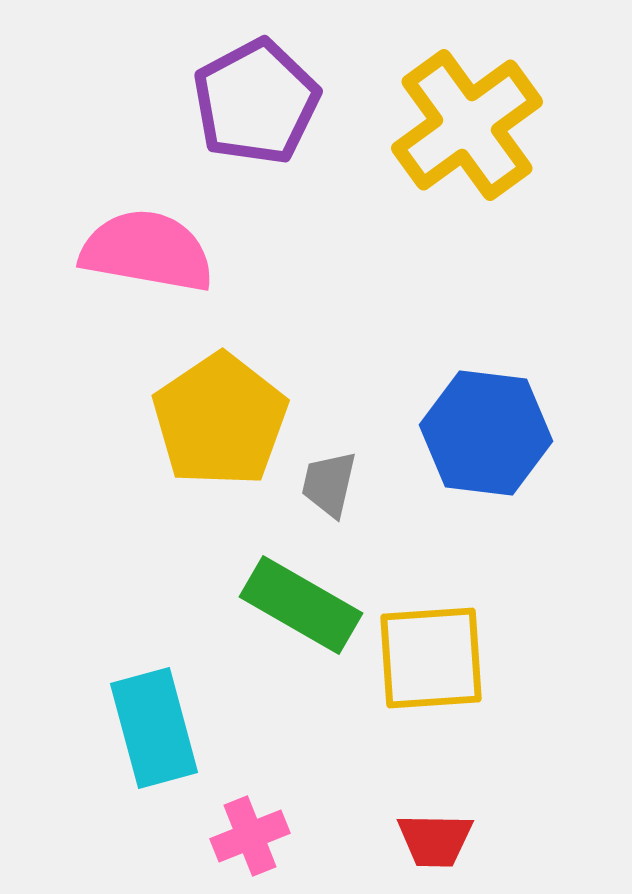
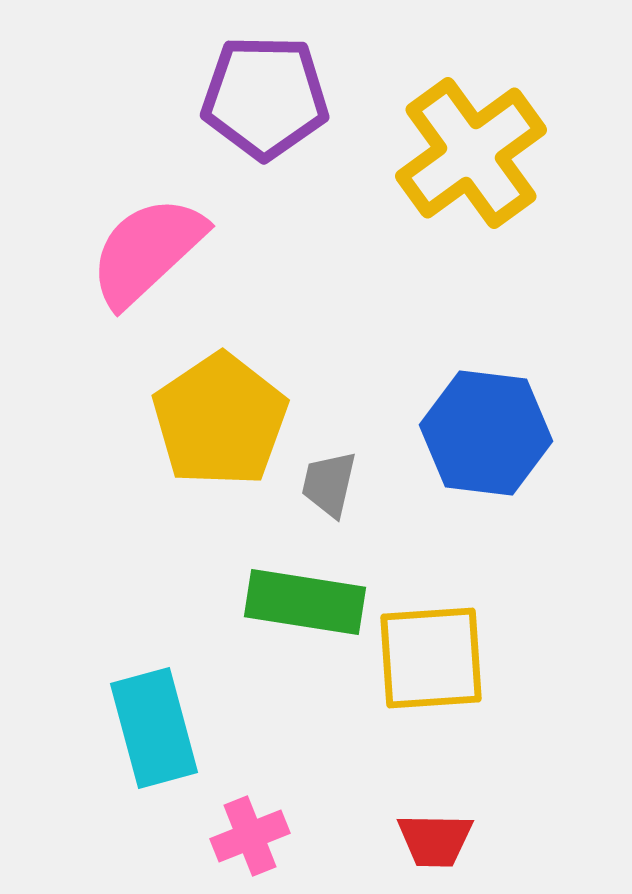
purple pentagon: moved 9 px right, 5 px up; rotated 29 degrees clockwise
yellow cross: moved 4 px right, 28 px down
pink semicircle: rotated 53 degrees counterclockwise
green rectangle: moved 4 px right, 3 px up; rotated 21 degrees counterclockwise
